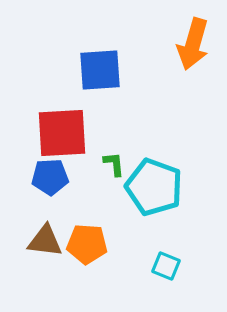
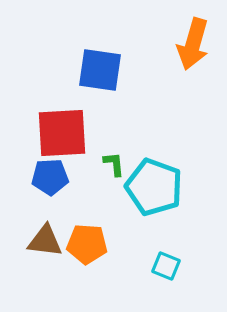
blue square: rotated 12 degrees clockwise
